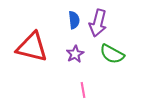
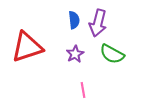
red triangle: moved 5 px left; rotated 32 degrees counterclockwise
